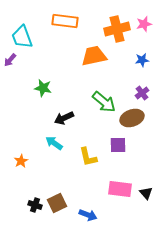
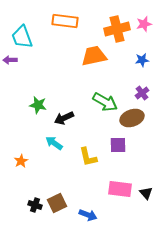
purple arrow: rotated 48 degrees clockwise
green star: moved 5 px left, 17 px down
green arrow: moved 1 px right; rotated 10 degrees counterclockwise
